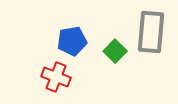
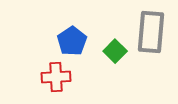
blue pentagon: rotated 24 degrees counterclockwise
red cross: rotated 24 degrees counterclockwise
